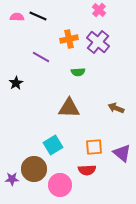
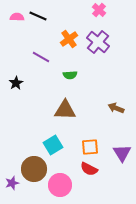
orange cross: rotated 24 degrees counterclockwise
green semicircle: moved 8 px left, 3 px down
brown triangle: moved 4 px left, 2 px down
orange square: moved 4 px left
purple triangle: rotated 18 degrees clockwise
red semicircle: moved 2 px right, 1 px up; rotated 30 degrees clockwise
purple star: moved 4 px down; rotated 16 degrees counterclockwise
